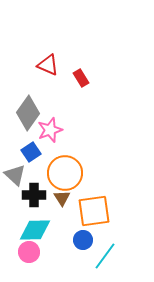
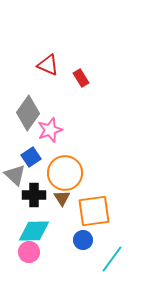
blue square: moved 5 px down
cyan diamond: moved 1 px left, 1 px down
cyan line: moved 7 px right, 3 px down
